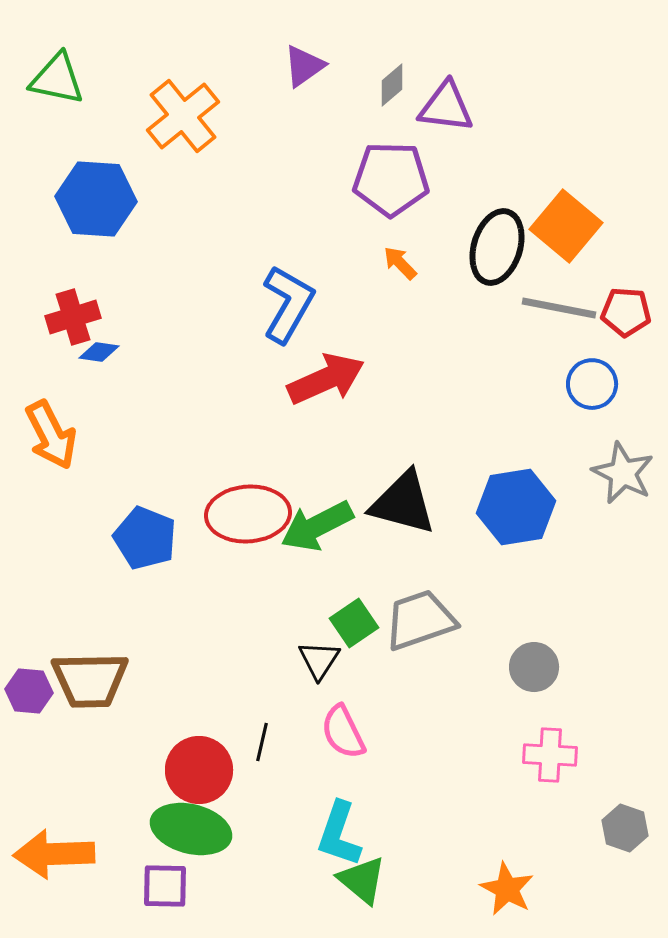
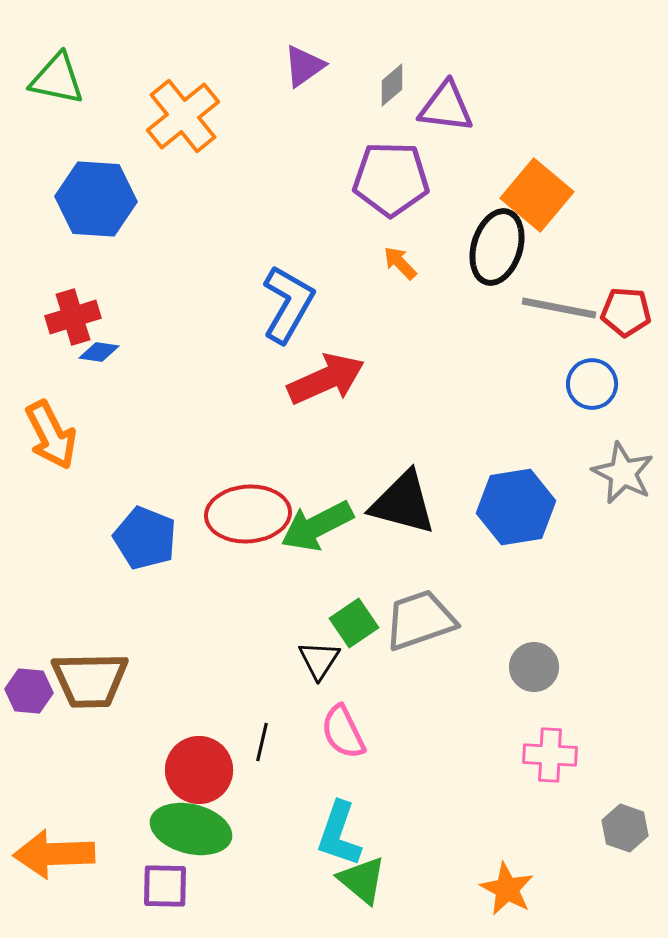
orange square at (566, 226): moved 29 px left, 31 px up
